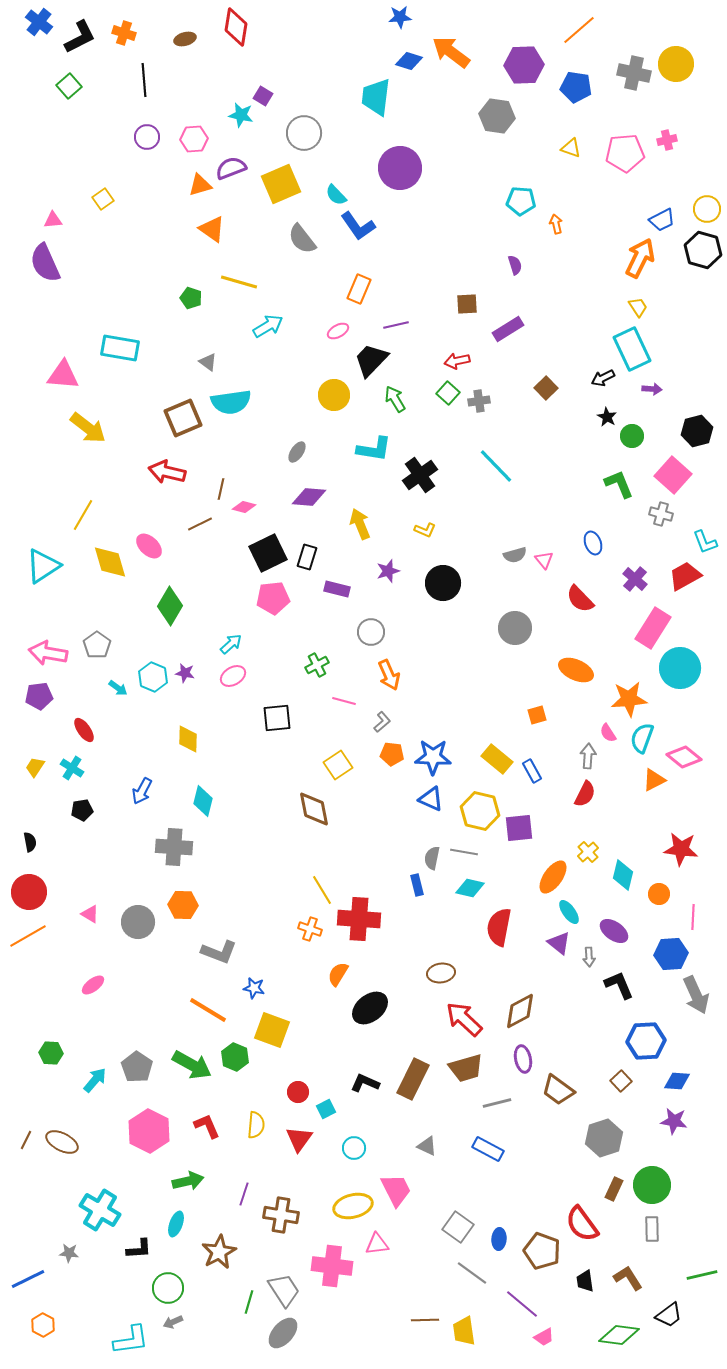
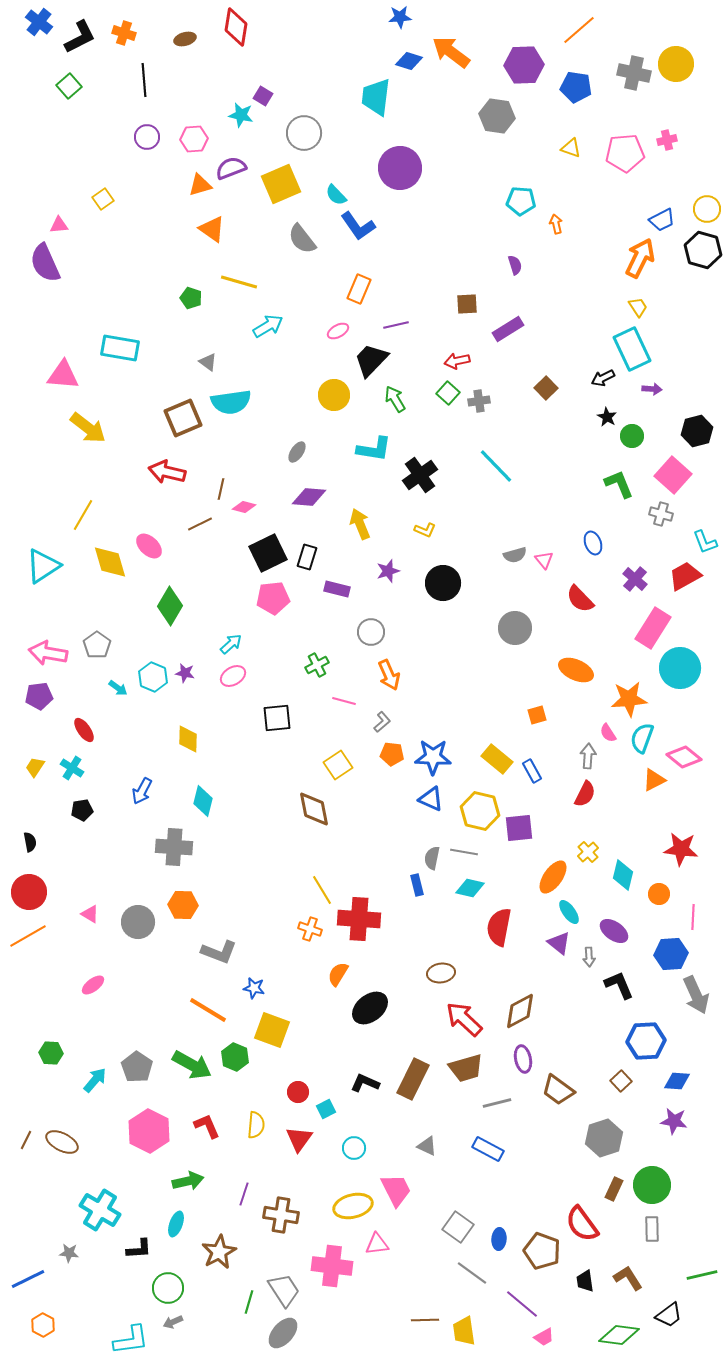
pink triangle at (53, 220): moved 6 px right, 5 px down
